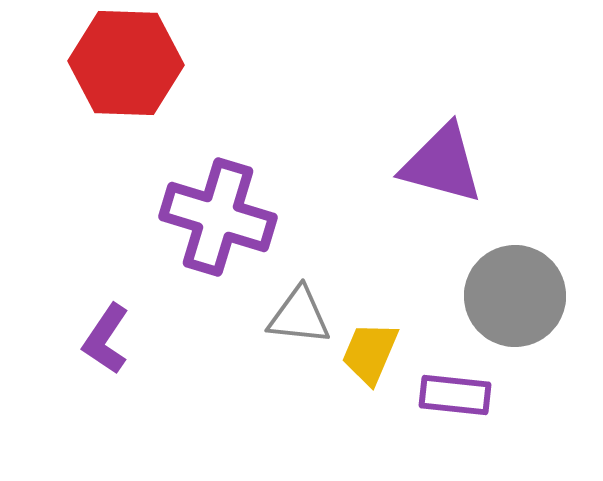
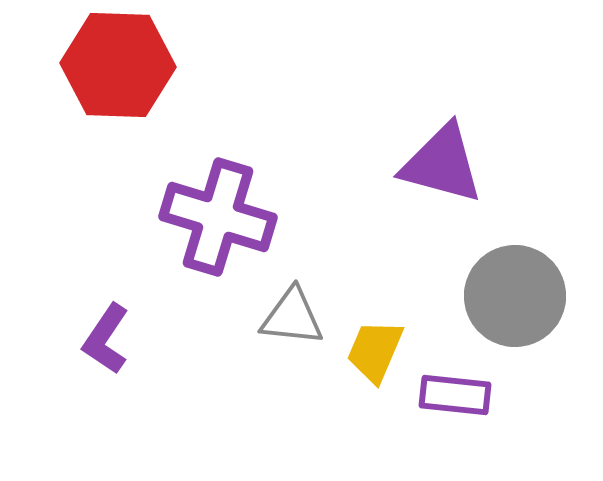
red hexagon: moved 8 px left, 2 px down
gray triangle: moved 7 px left, 1 px down
yellow trapezoid: moved 5 px right, 2 px up
